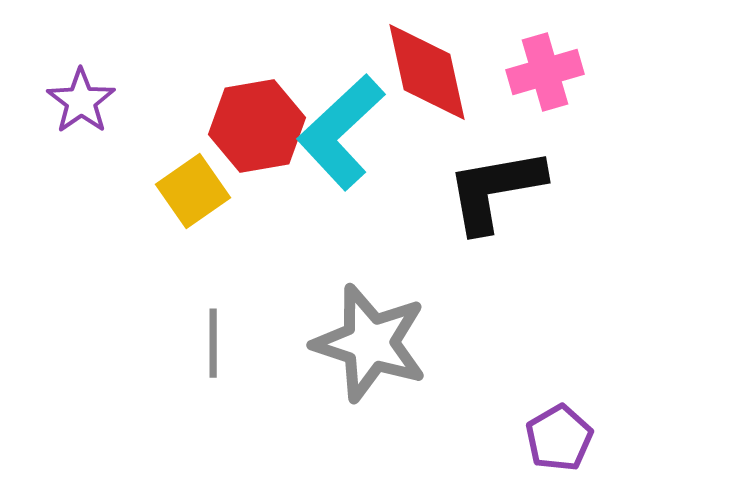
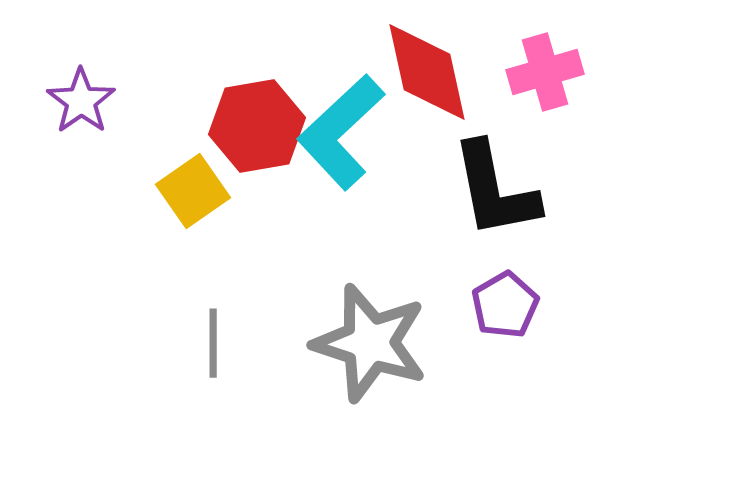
black L-shape: rotated 91 degrees counterclockwise
purple pentagon: moved 54 px left, 133 px up
